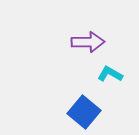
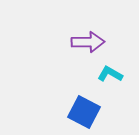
blue square: rotated 12 degrees counterclockwise
